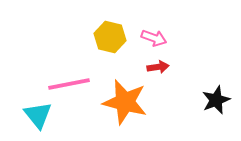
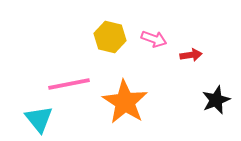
pink arrow: moved 1 px down
red arrow: moved 33 px right, 12 px up
orange star: rotated 18 degrees clockwise
cyan triangle: moved 1 px right, 4 px down
